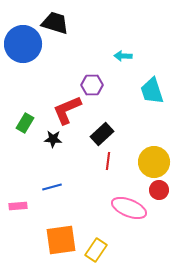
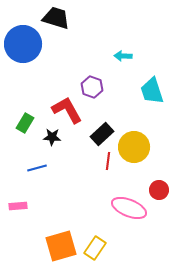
black trapezoid: moved 1 px right, 5 px up
purple hexagon: moved 2 px down; rotated 20 degrees clockwise
red L-shape: rotated 84 degrees clockwise
black star: moved 1 px left, 2 px up
yellow circle: moved 20 px left, 15 px up
blue line: moved 15 px left, 19 px up
orange square: moved 6 px down; rotated 8 degrees counterclockwise
yellow rectangle: moved 1 px left, 2 px up
